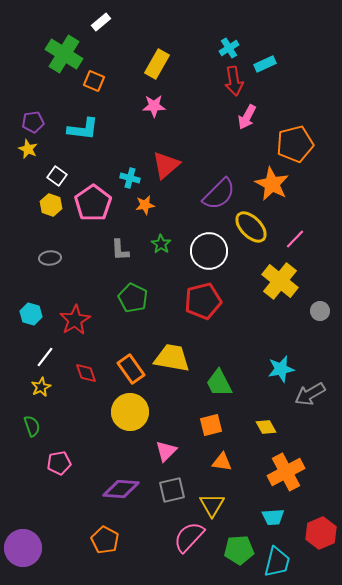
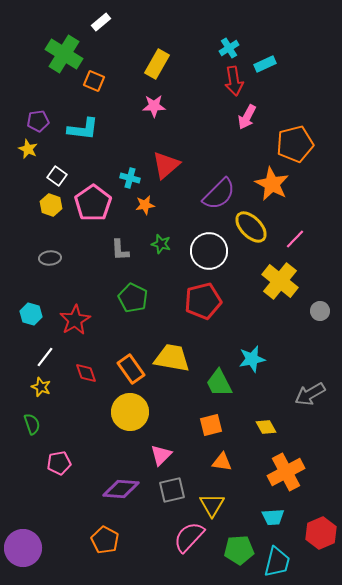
purple pentagon at (33, 122): moved 5 px right, 1 px up
green star at (161, 244): rotated 18 degrees counterclockwise
cyan star at (281, 369): moved 29 px left, 10 px up
yellow star at (41, 387): rotated 24 degrees counterclockwise
green semicircle at (32, 426): moved 2 px up
pink triangle at (166, 451): moved 5 px left, 4 px down
